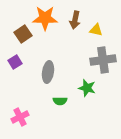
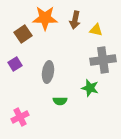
purple square: moved 2 px down
green star: moved 3 px right
